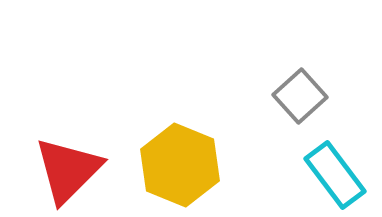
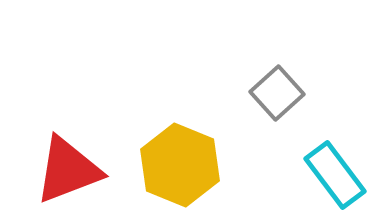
gray square: moved 23 px left, 3 px up
red triangle: rotated 24 degrees clockwise
